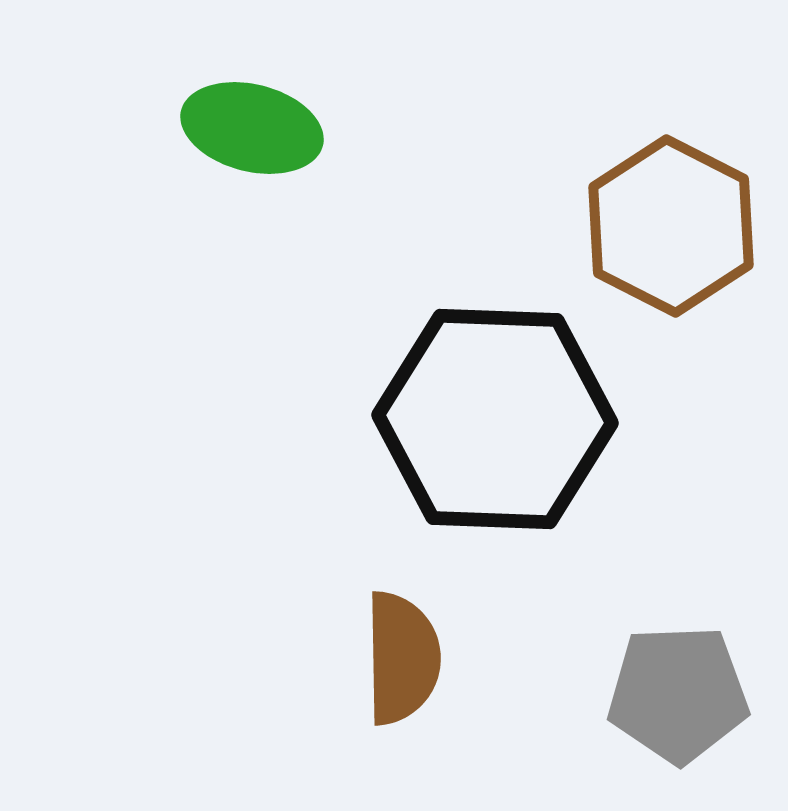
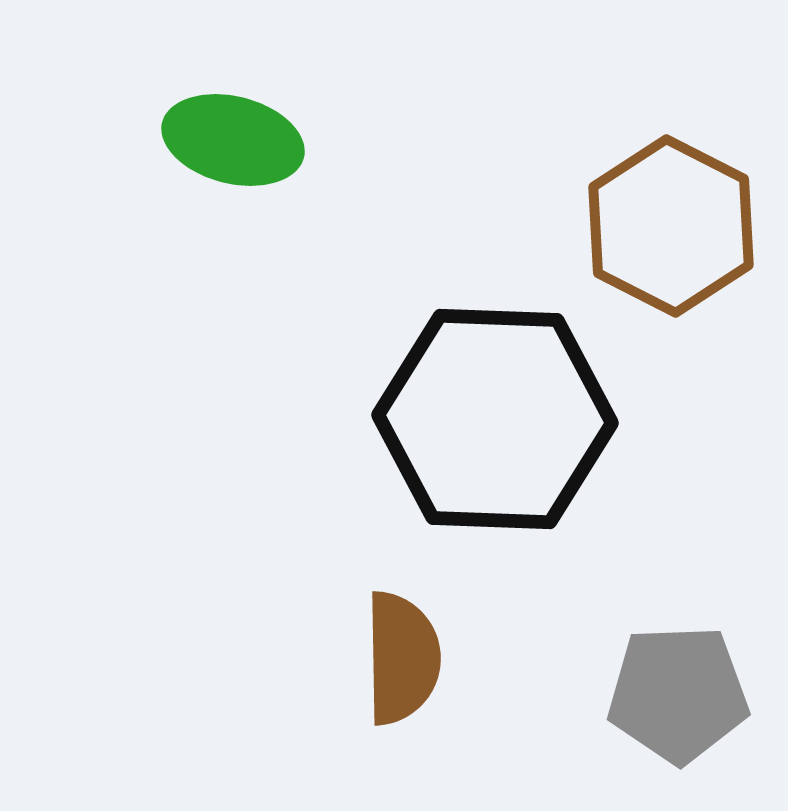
green ellipse: moved 19 px left, 12 px down
